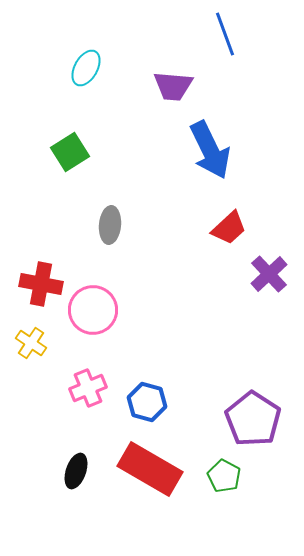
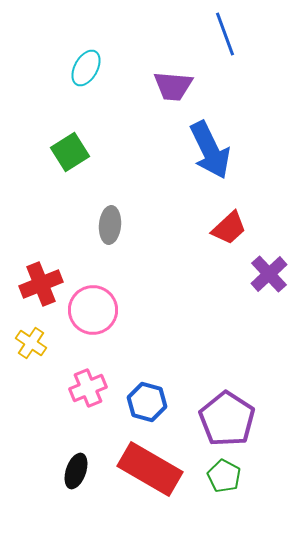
red cross: rotated 33 degrees counterclockwise
purple pentagon: moved 26 px left
